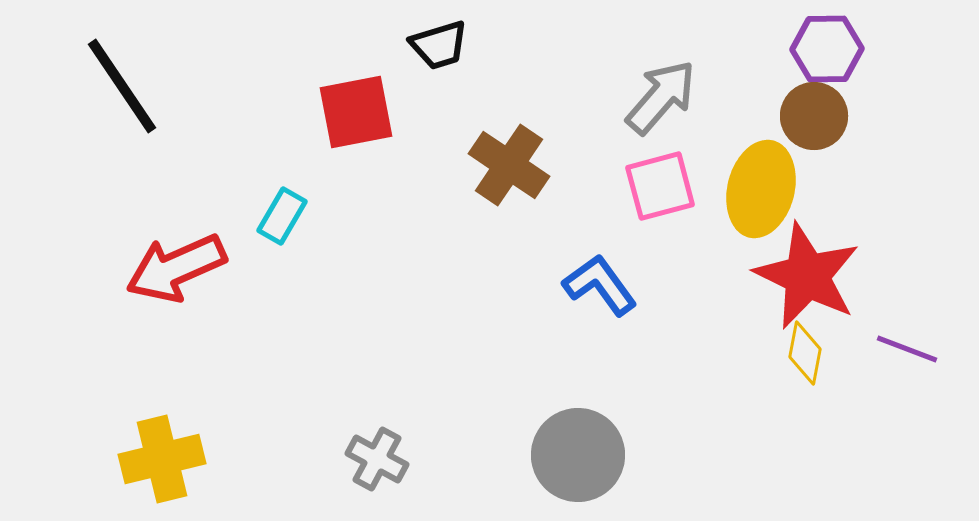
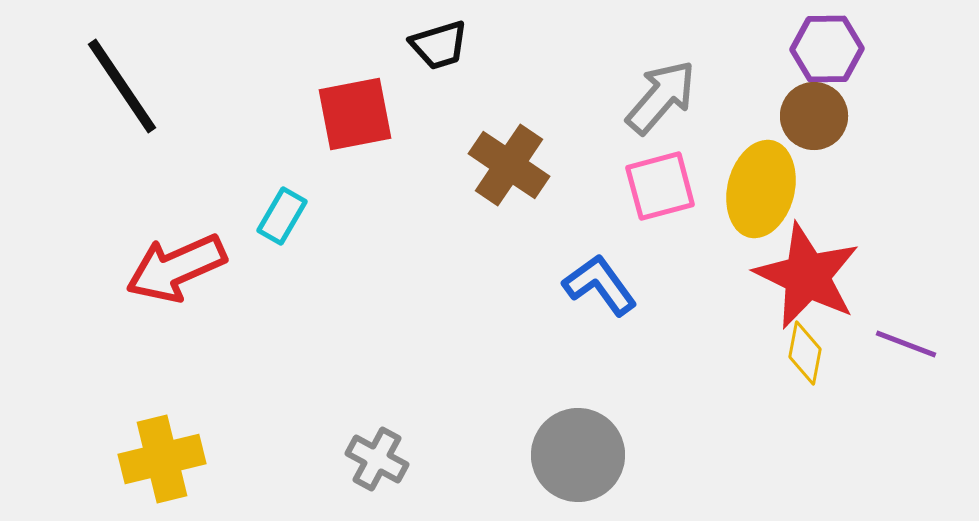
red square: moved 1 px left, 2 px down
purple line: moved 1 px left, 5 px up
